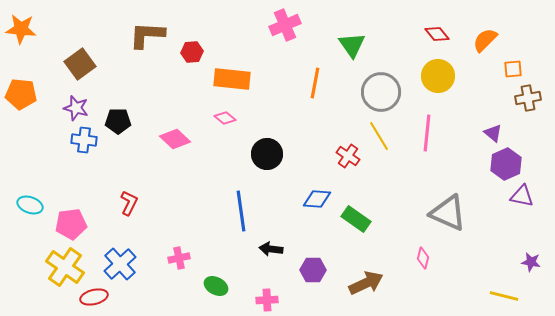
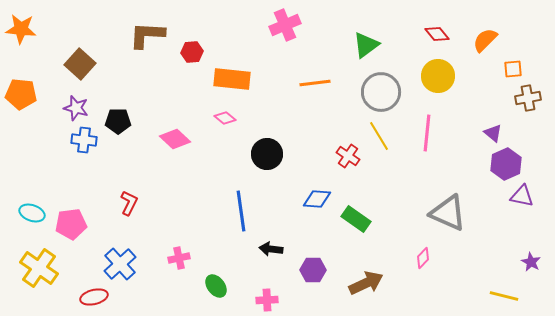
green triangle at (352, 45): moved 14 px right; rotated 28 degrees clockwise
brown square at (80, 64): rotated 12 degrees counterclockwise
orange line at (315, 83): rotated 72 degrees clockwise
cyan ellipse at (30, 205): moved 2 px right, 8 px down
pink diamond at (423, 258): rotated 30 degrees clockwise
purple star at (531, 262): rotated 18 degrees clockwise
yellow cross at (65, 267): moved 26 px left, 1 px down
green ellipse at (216, 286): rotated 25 degrees clockwise
